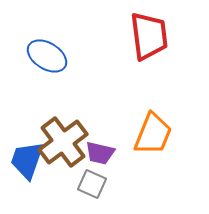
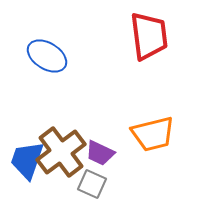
orange trapezoid: rotated 54 degrees clockwise
brown cross: moved 2 px left, 10 px down
purple trapezoid: rotated 12 degrees clockwise
